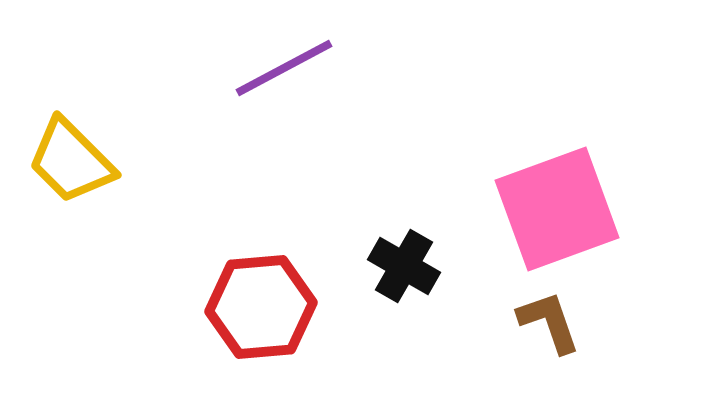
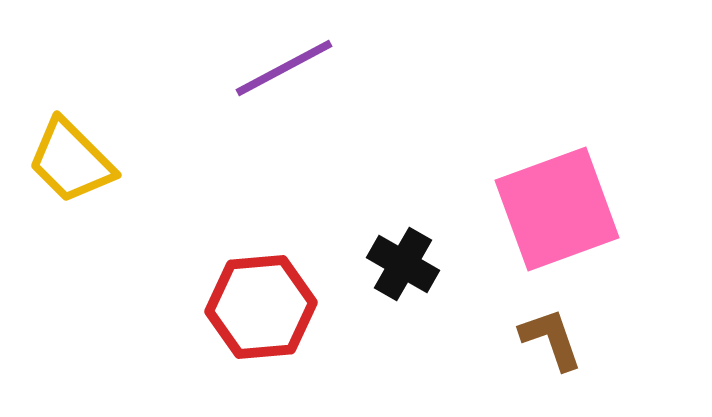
black cross: moved 1 px left, 2 px up
brown L-shape: moved 2 px right, 17 px down
